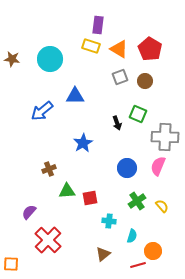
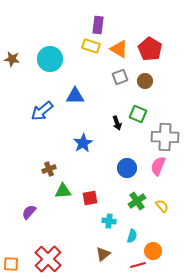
green triangle: moved 4 px left
red cross: moved 19 px down
